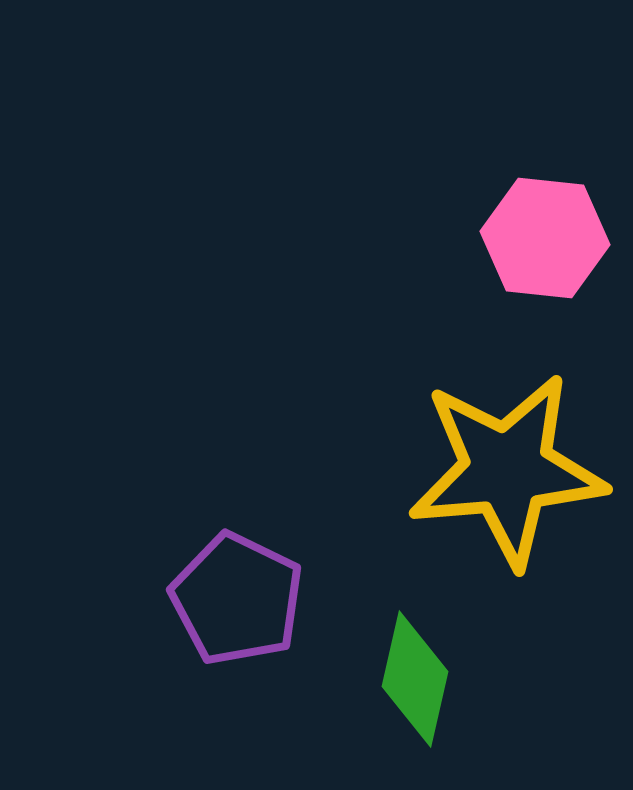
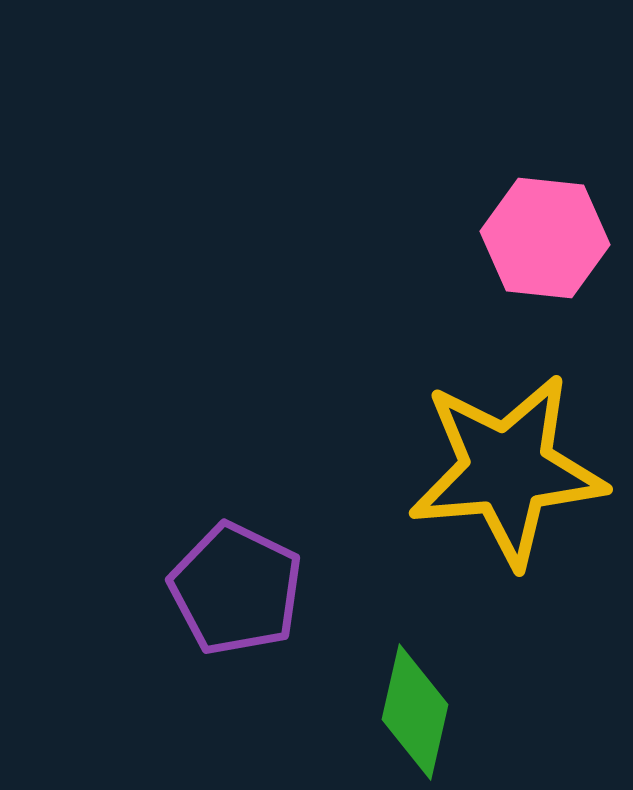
purple pentagon: moved 1 px left, 10 px up
green diamond: moved 33 px down
